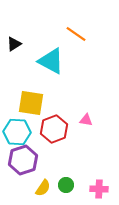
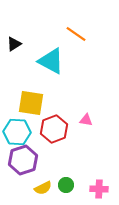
yellow semicircle: rotated 30 degrees clockwise
